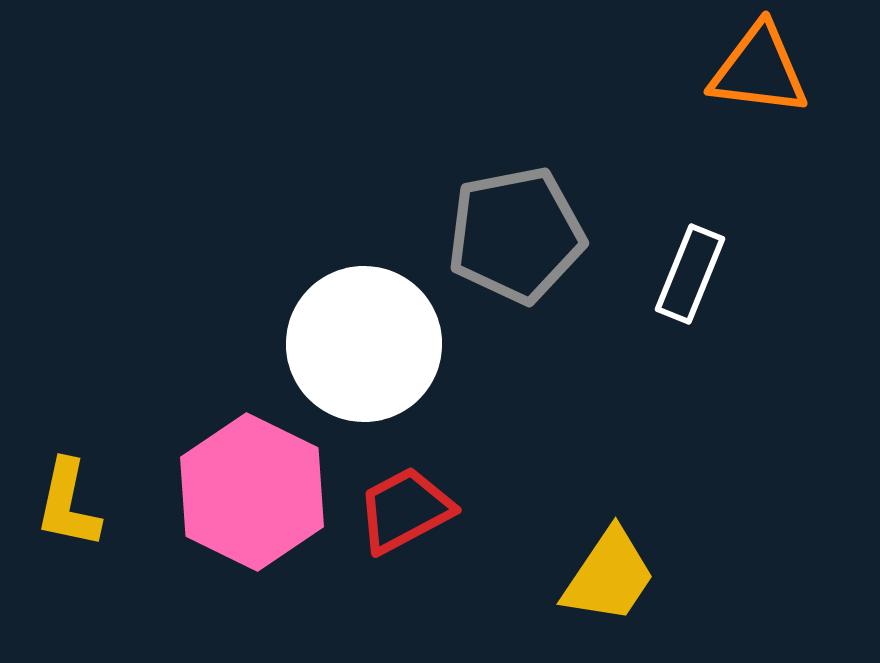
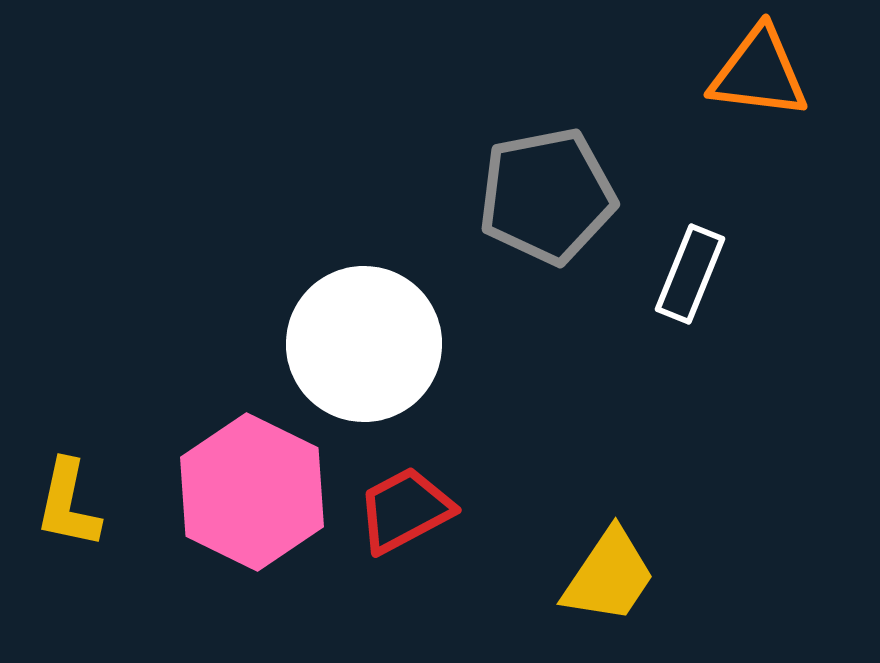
orange triangle: moved 3 px down
gray pentagon: moved 31 px right, 39 px up
